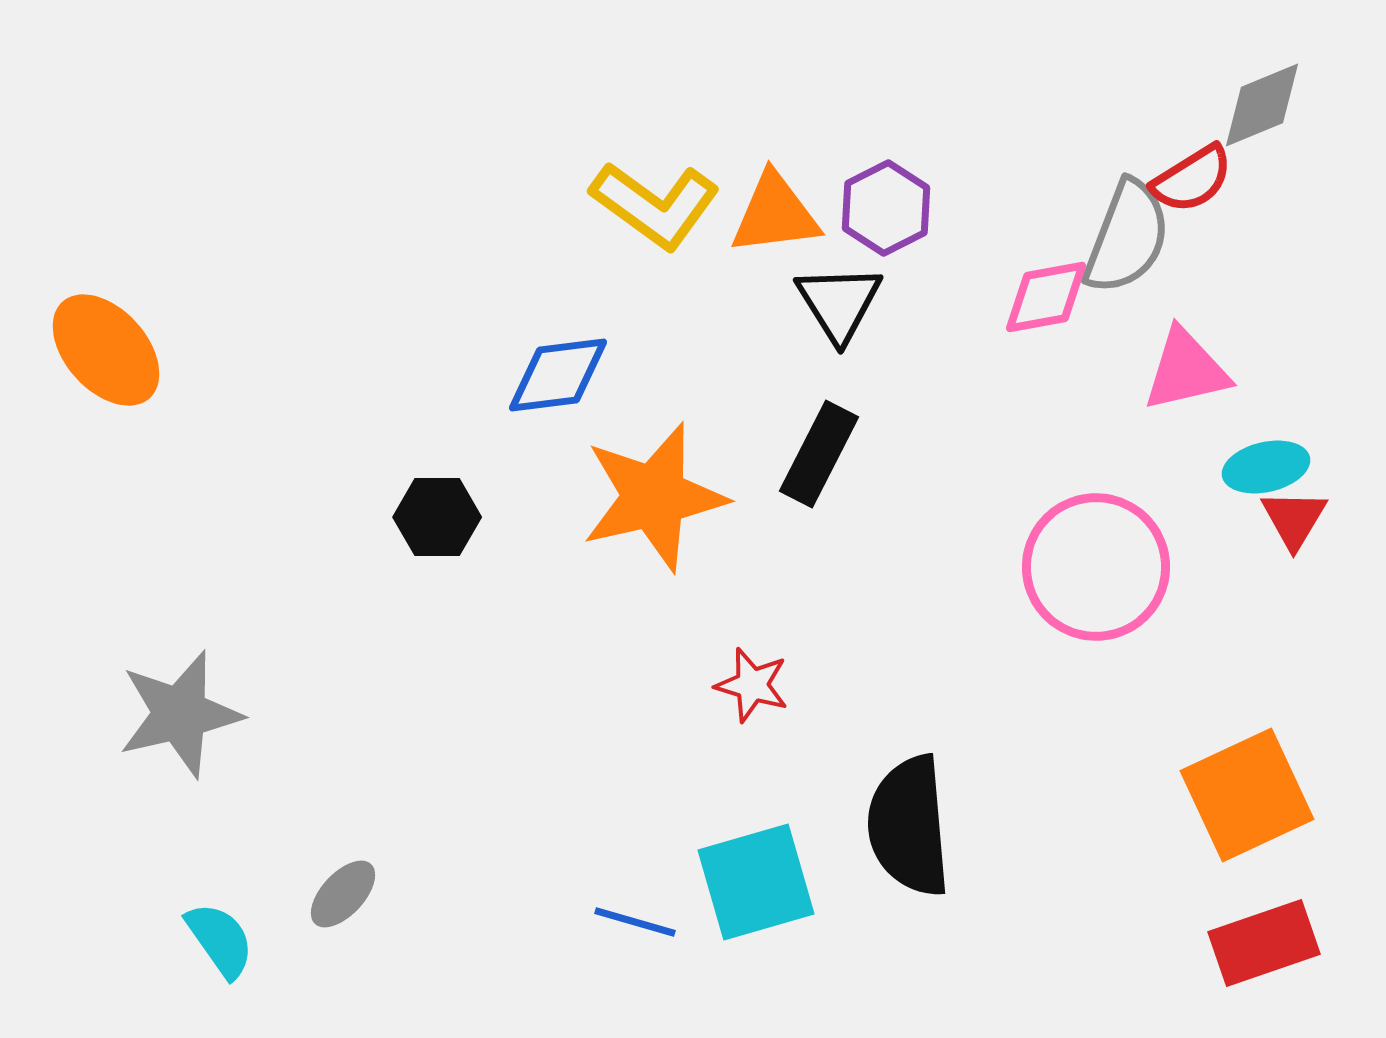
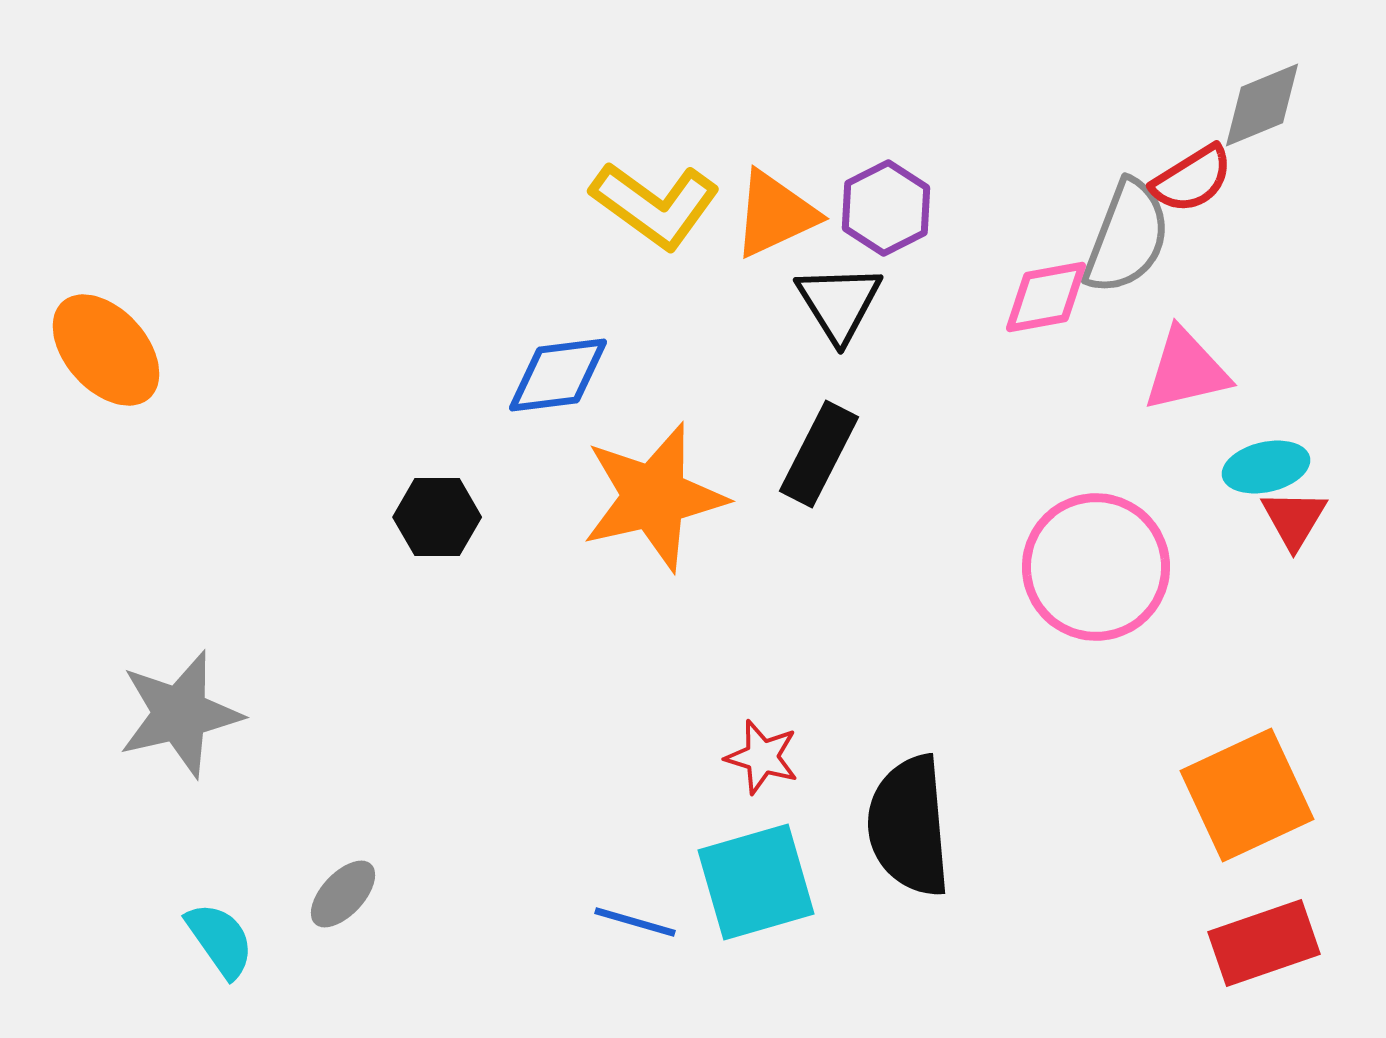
orange triangle: rotated 18 degrees counterclockwise
red star: moved 10 px right, 72 px down
